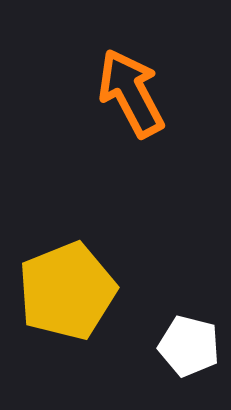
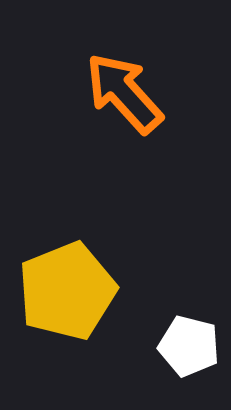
orange arrow: moved 7 px left; rotated 14 degrees counterclockwise
